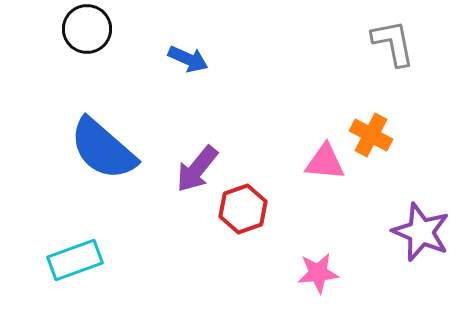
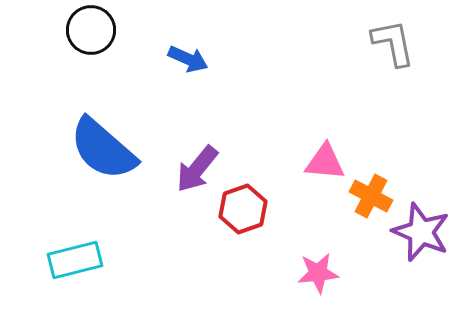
black circle: moved 4 px right, 1 px down
orange cross: moved 61 px down
cyan rectangle: rotated 6 degrees clockwise
